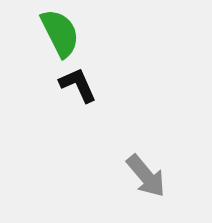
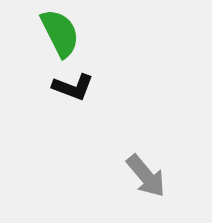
black L-shape: moved 5 px left, 2 px down; rotated 135 degrees clockwise
